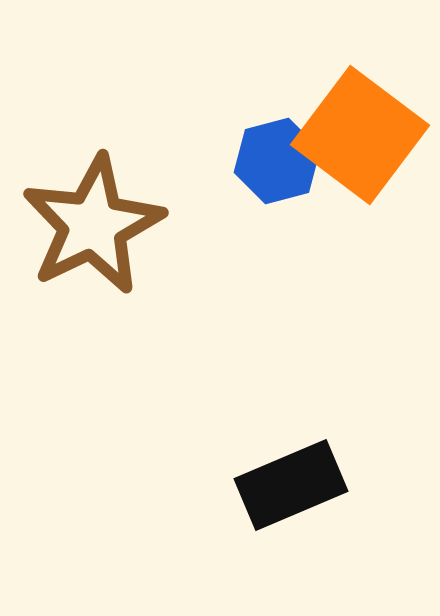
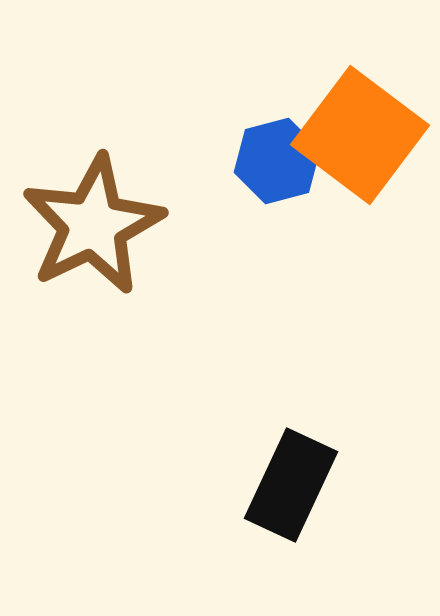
black rectangle: rotated 42 degrees counterclockwise
